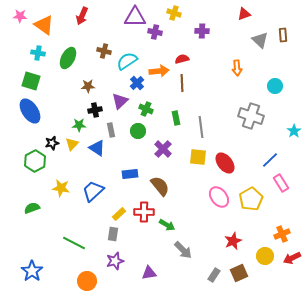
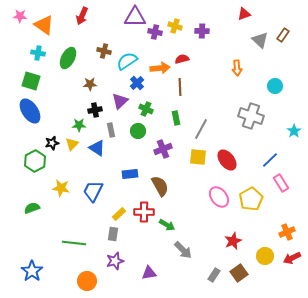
yellow cross at (174, 13): moved 1 px right, 13 px down
brown rectangle at (283, 35): rotated 40 degrees clockwise
orange arrow at (159, 71): moved 1 px right, 3 px up
brown line at (182, 83): moved 2 px left, 4 px down
brown star at (88, 86): moved 2 px right, 2 px up
gray line at (201, 127): moved 2 px down; rotated 35 degrees clockwise
purple cross at (163, 149): rotated 24 degrees clockwise
red ellipse at (225, 163): moved 2 px right, 3 px up
brown semicircle at (160, 186): rotated 10 degrees clockwise
blue trapezoid at (93, 191): rotated 20 degrees counterclockwise
orange cross at (282, 234): moved 5 px right, 2 px up
green line at (74, 243): rotated 20 degrees counterclockwise
brown square at (239, 273): rotated 12 degrees counterclockwise
